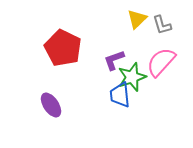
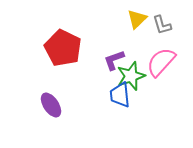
green star: moved 1 px left, 1 px up
